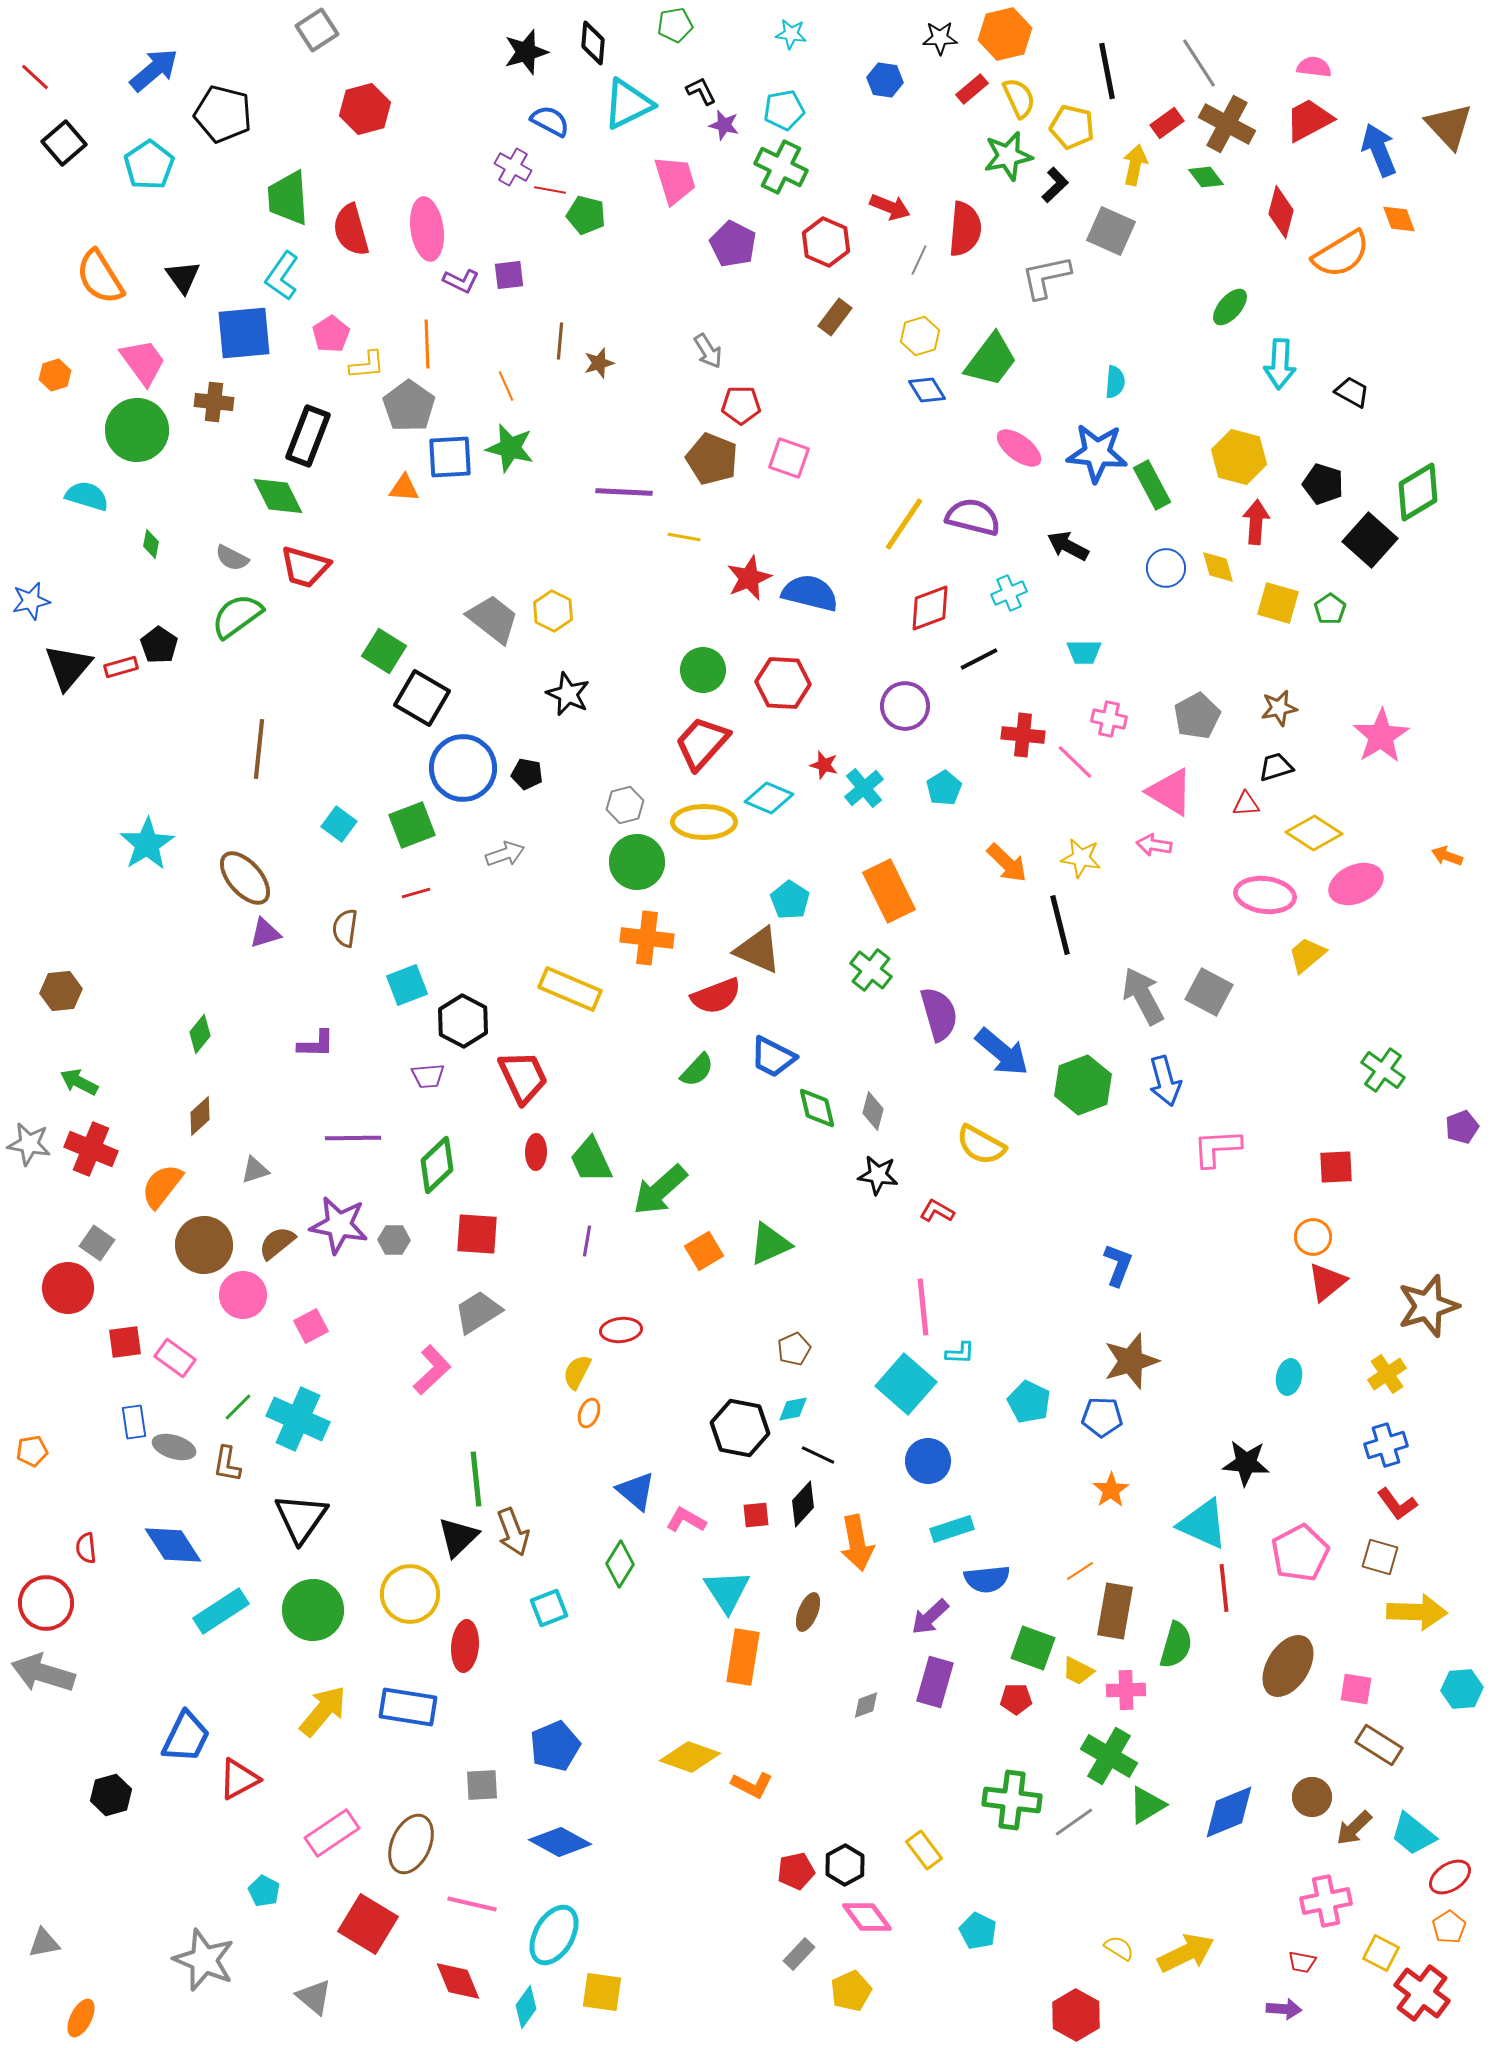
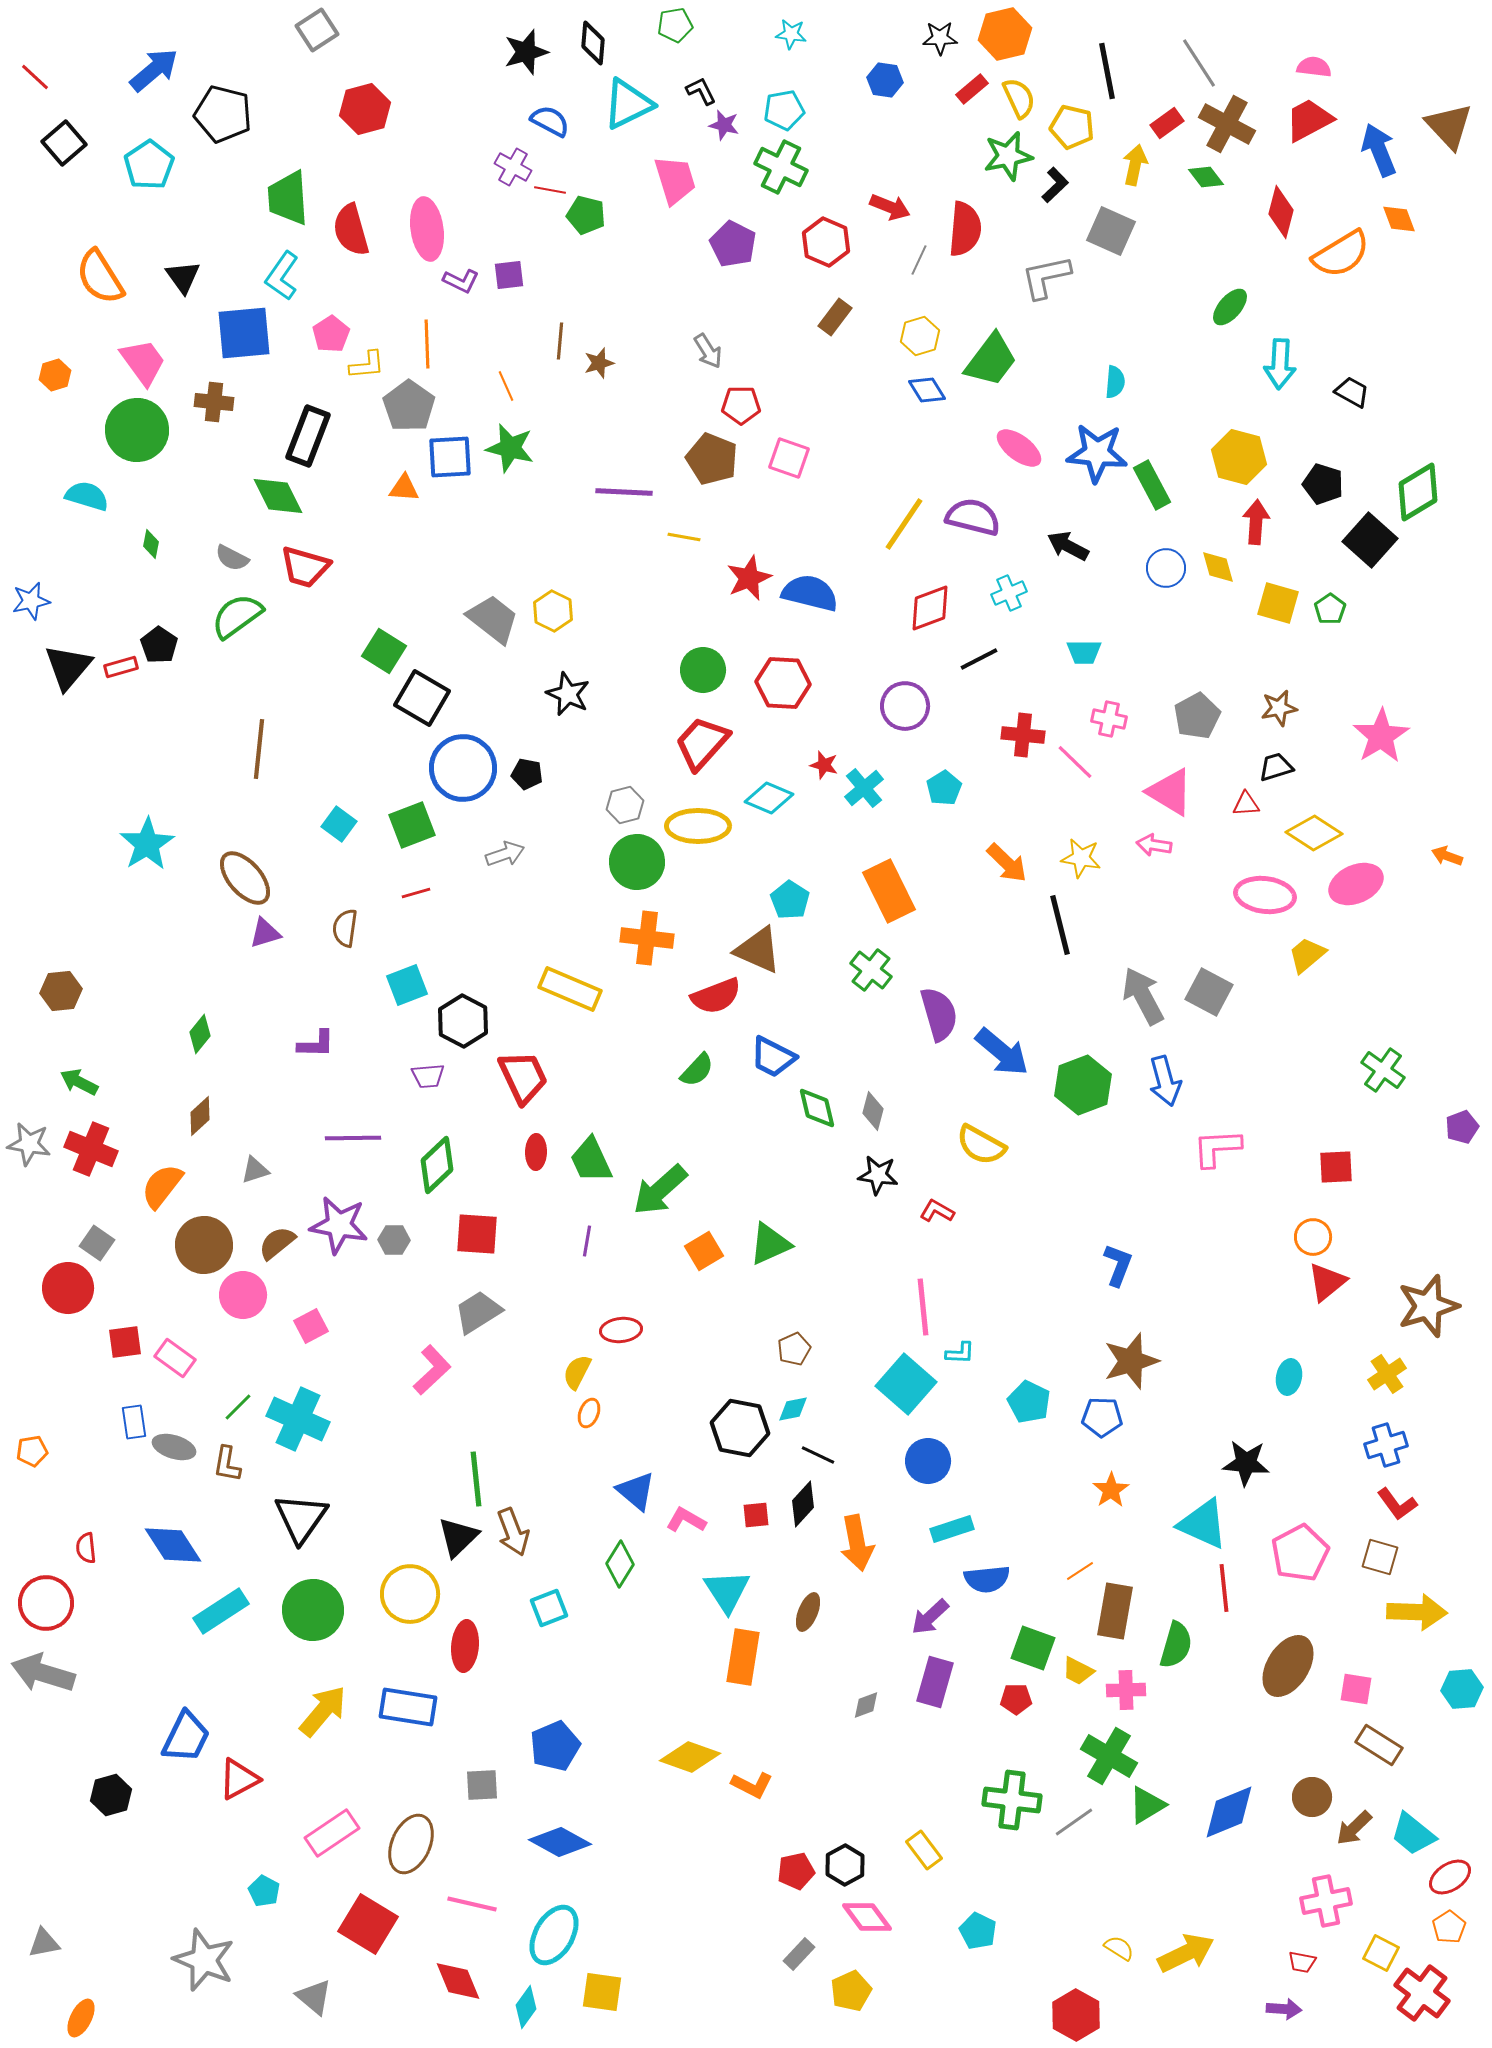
yellow ellipse at (704, 822): moved 6 px left, 4 px down
